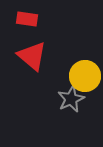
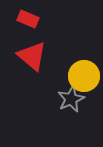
red rectangle: moved 1 px right; rotated 15 degrees clockwise
yellow circle: moved 1 px left
